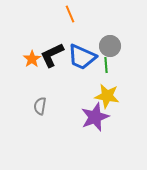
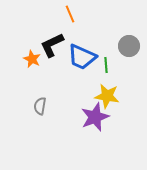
gray circle: moved 19 px right
black L-shape: moved 10 px up
orange star: rotated 12 degrees counterclockwise
